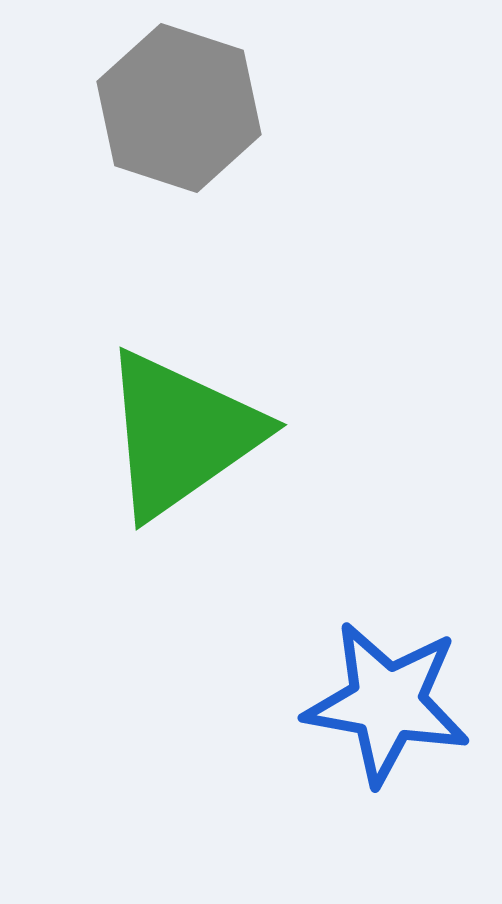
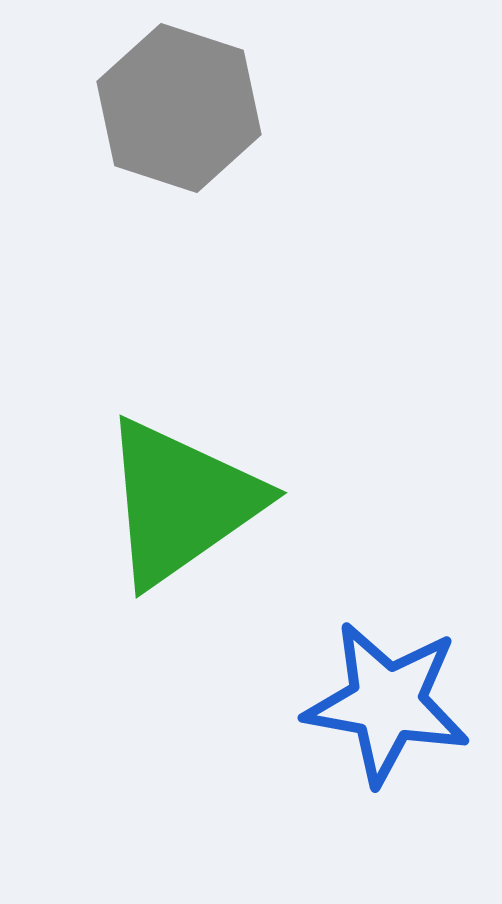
green triangle: moved 68 px down
